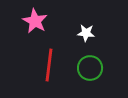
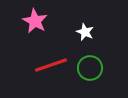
white star: moved 1 px left, 1 px up; rotated 18 degrees clockwise
red line: moved 2 px right; rotated 64 degrees clockwise
